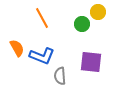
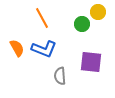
blue L-shape: moved 2 px right, 7 px up
